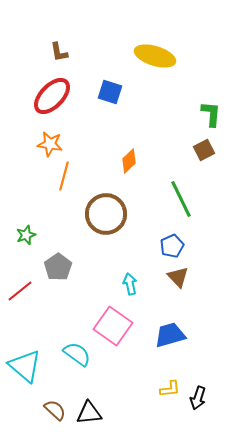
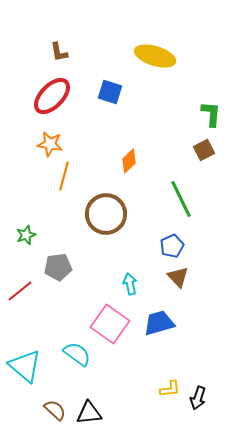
gray pentagon: rotated 28 degrees clockwise
pink square: moved 3 px left, 2 px up
blue trapezoid: moved 11 px left, 12 px up
